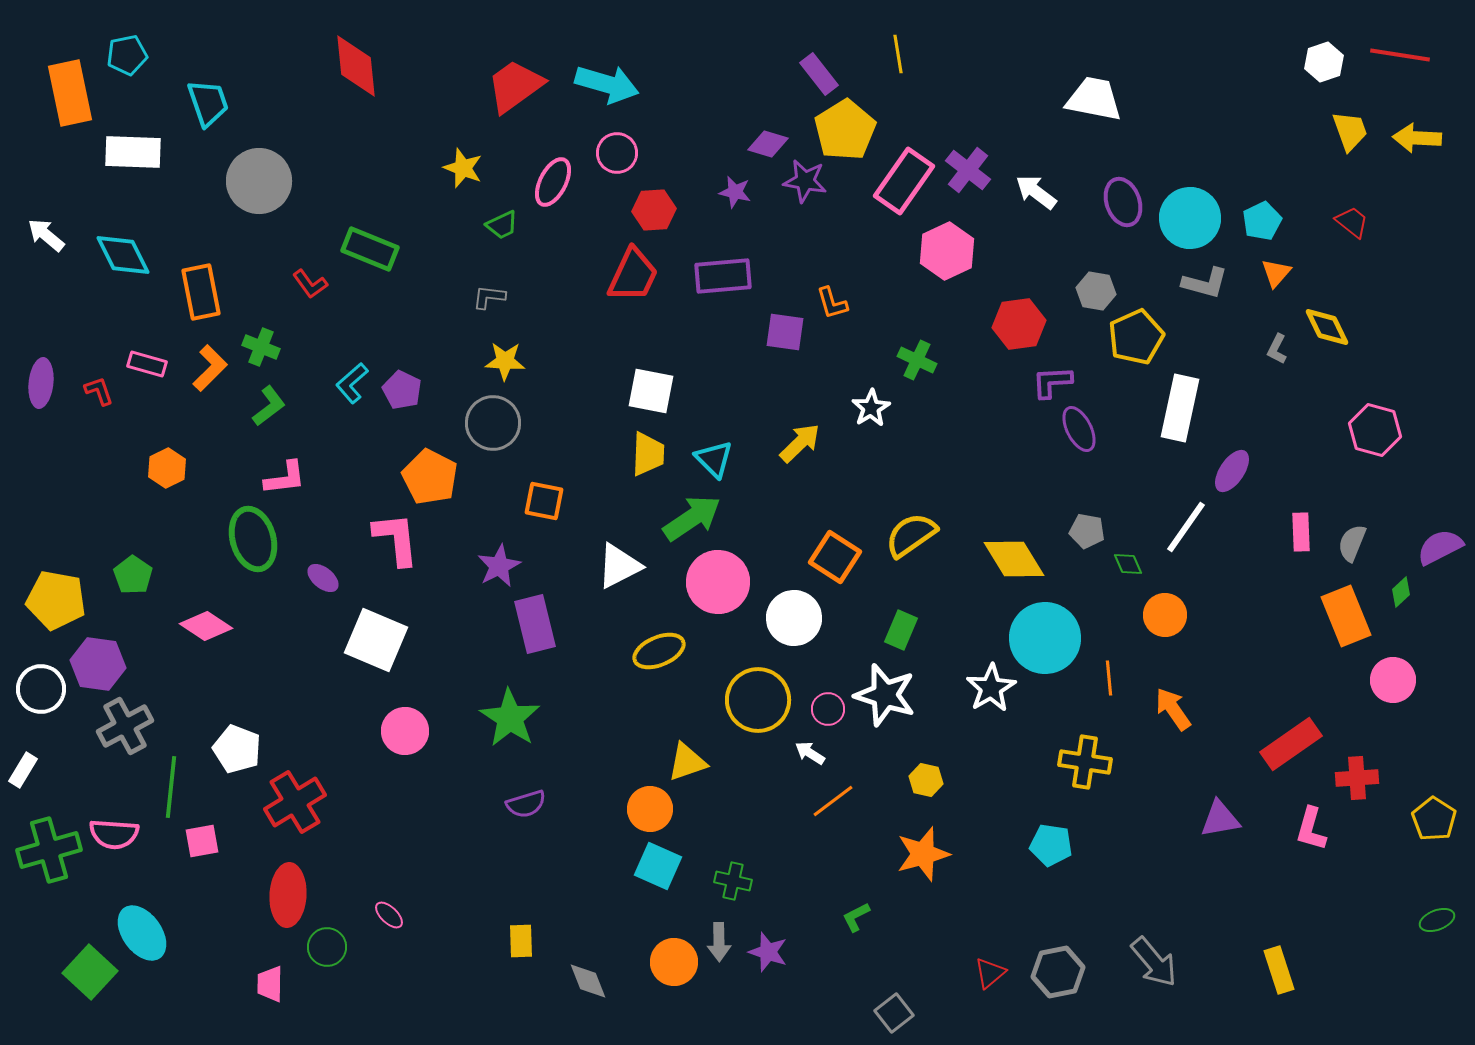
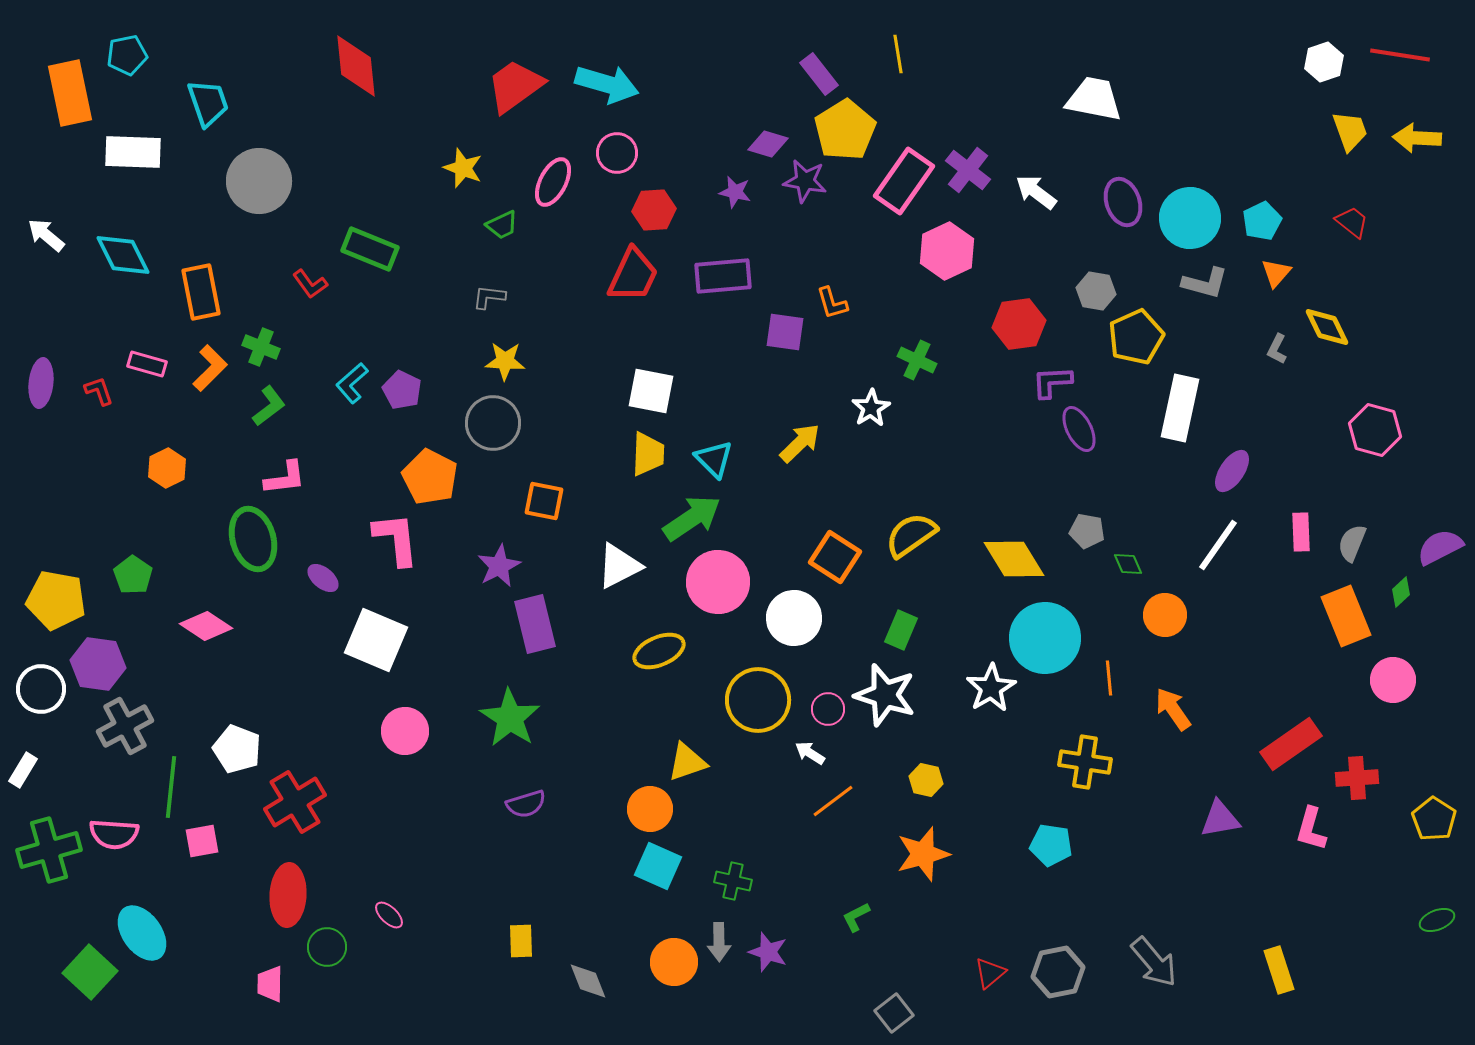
white line at (1186, 527): moved 32 px right, 18 px down
